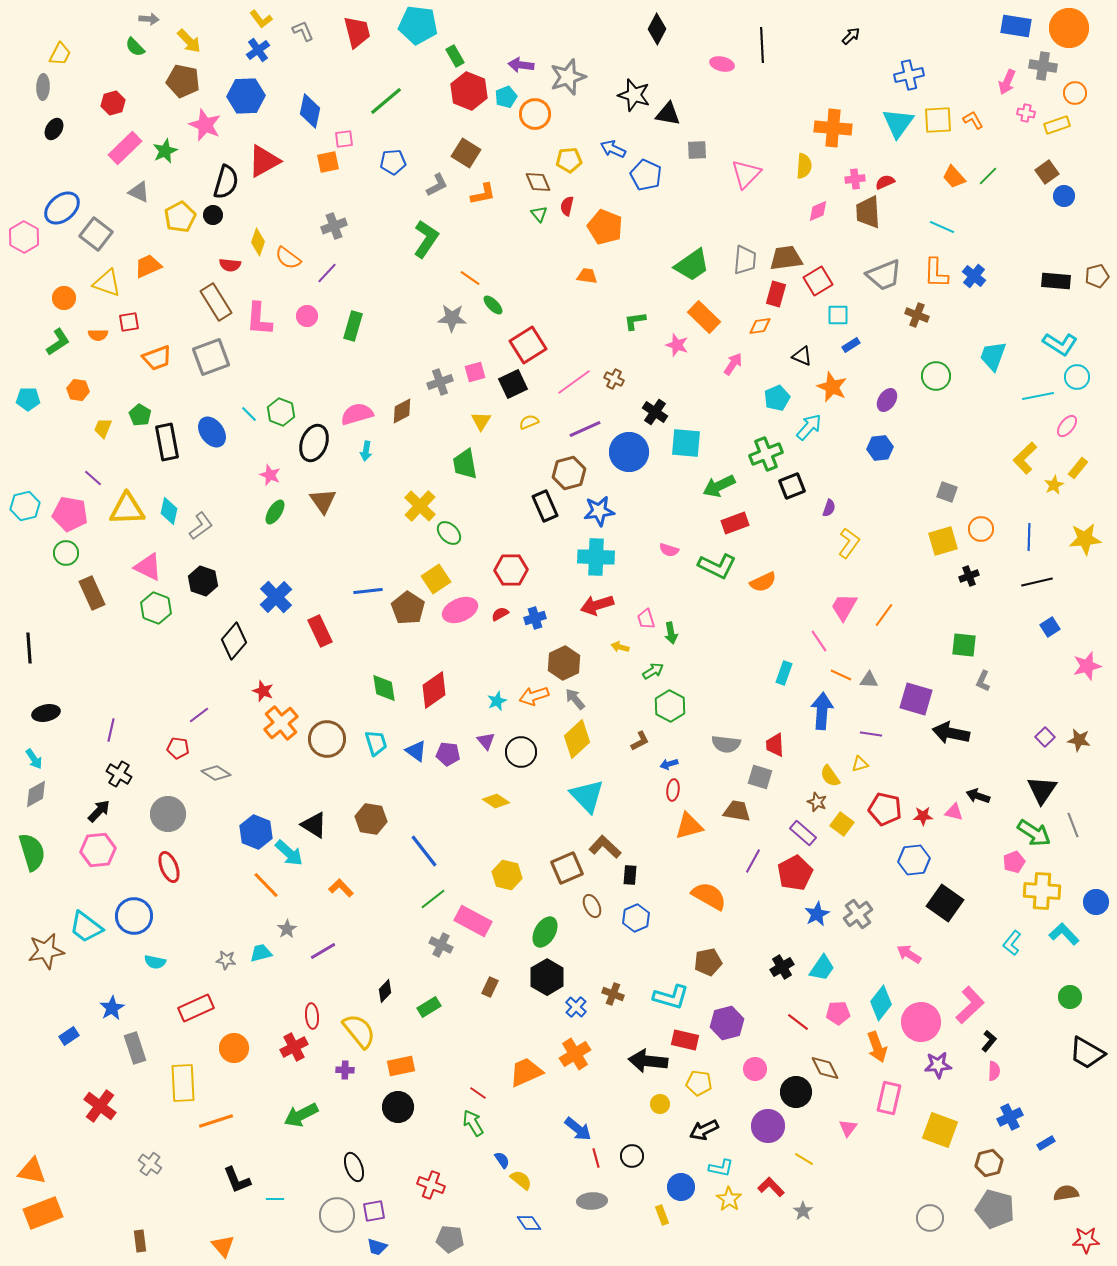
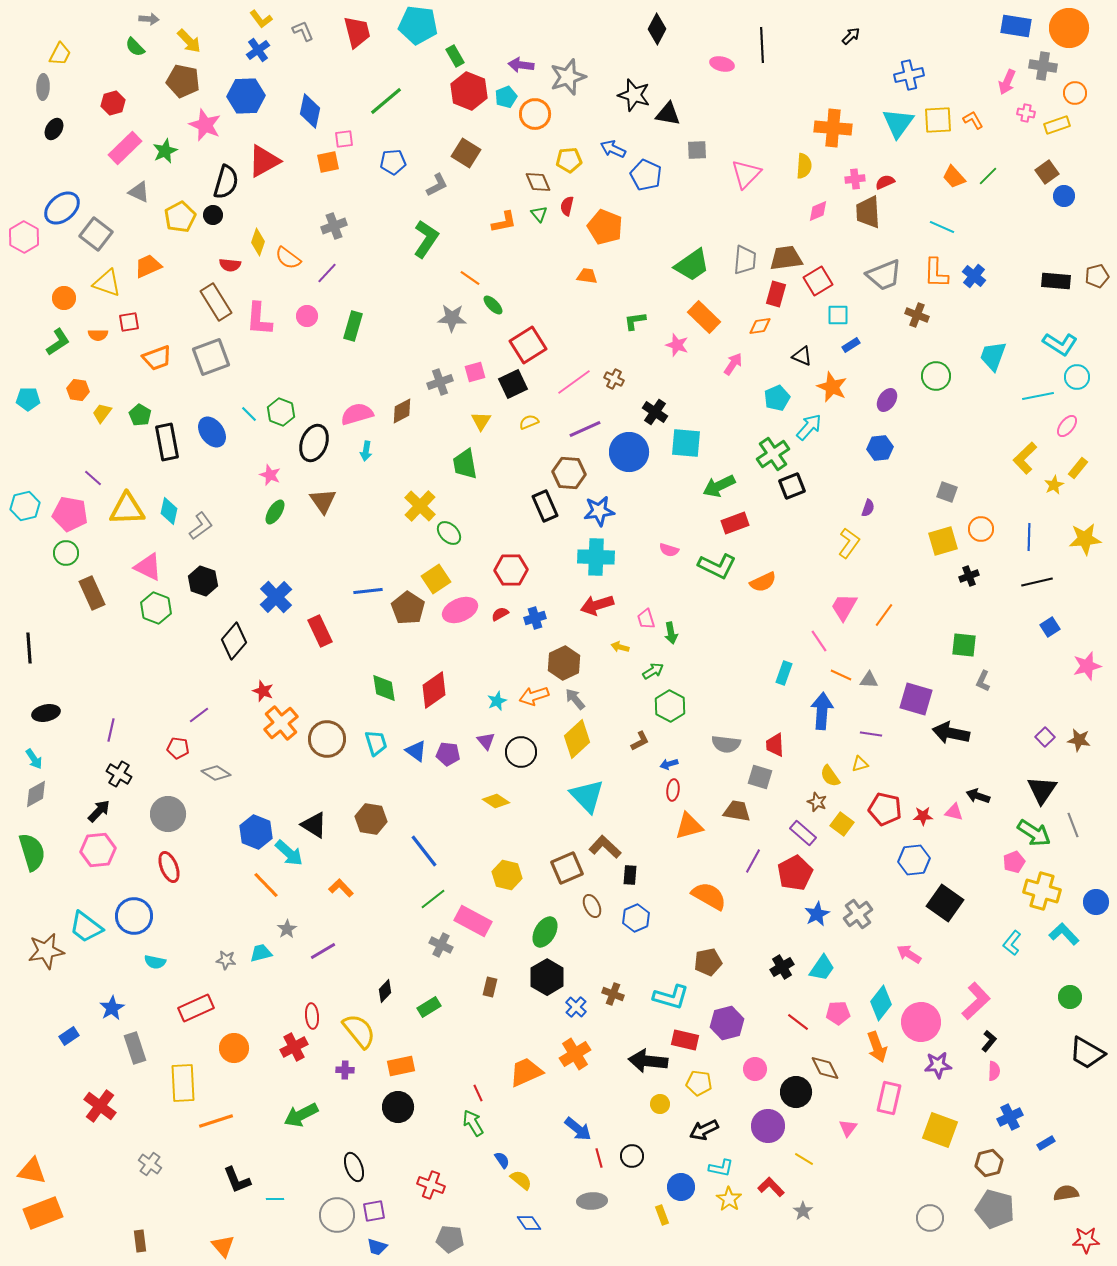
orange L-shape at (483, 194): moved 21 px right, 28 px down
yellow trapezoid at (103, 428): moved 1 px left, 15 px up; rotated 15 degrees clockwise
green cross at (766, 454): moved 7 px right; rotated 12 degrees counterclockwise
brown hexagon at (569, 473): rotated 20 degrees clockwise
purple semicircle at (829, 508): moved 39 px right
yellow cross at (1042, 891): rotated 12 degrees clockwise
brown rectangle at (490, 987): rotated 12 degrees counterclockwise
pink L-shape at (970, 1005): moved 6 px right, 4 px up
red line at (478, 1093): rotated 30 degrees clockwise
red line at (596, 1158): moved 3 px right
